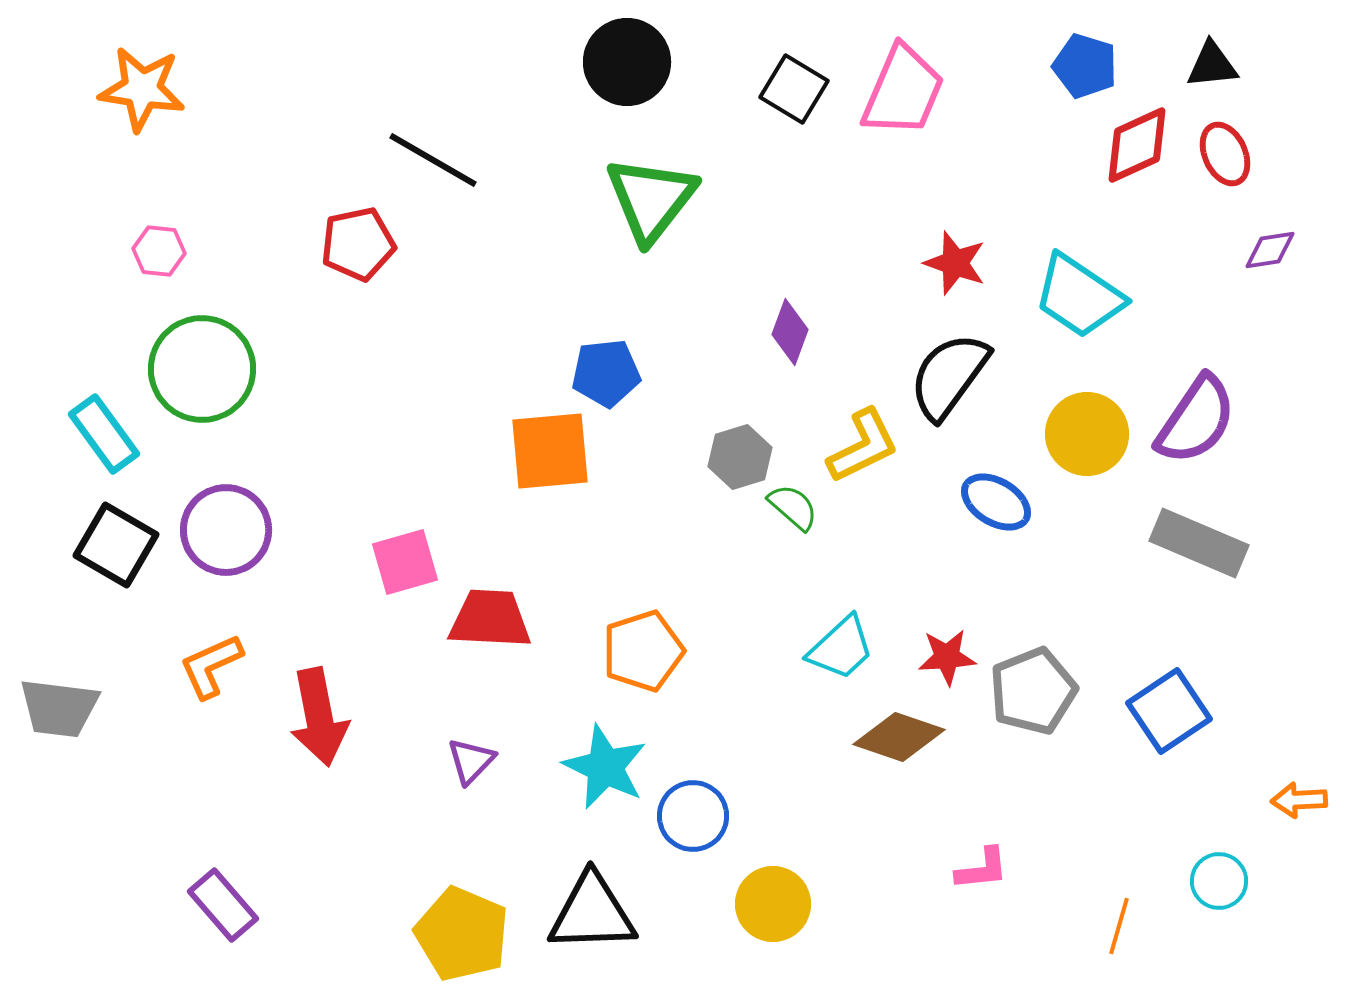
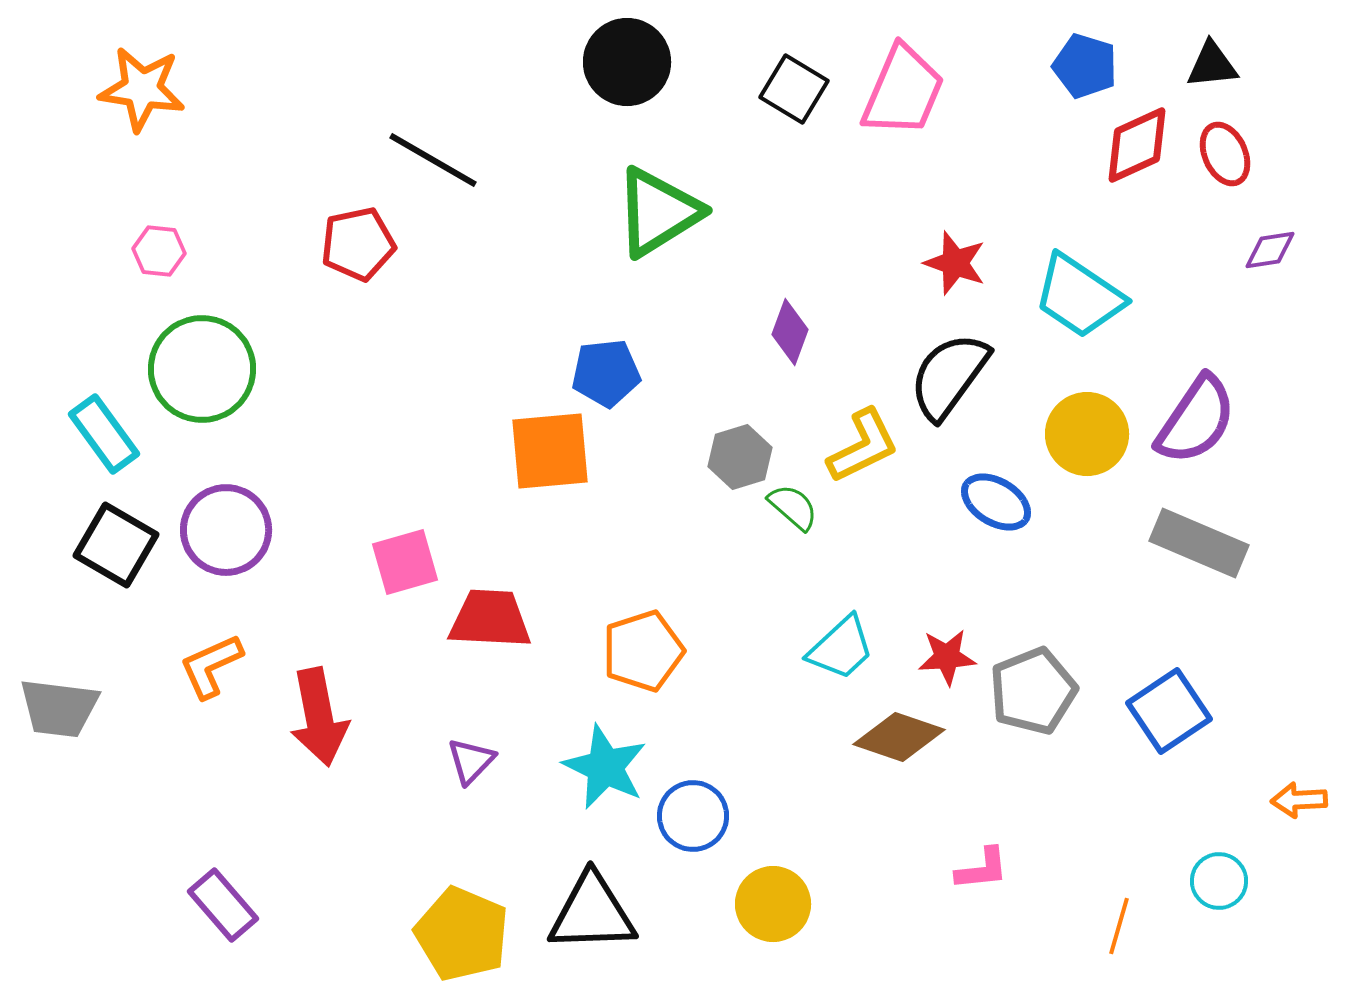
green triangle at (651, 199): moved 7 px right, 13 px down; rotated 20 degrees clockwise
